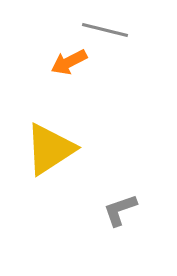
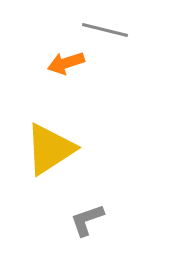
orange arrow: moved 3 px left, 1 px down; rotated 9 degrees clockwise
gray L-shape: moved 33 px left, 10 px down
